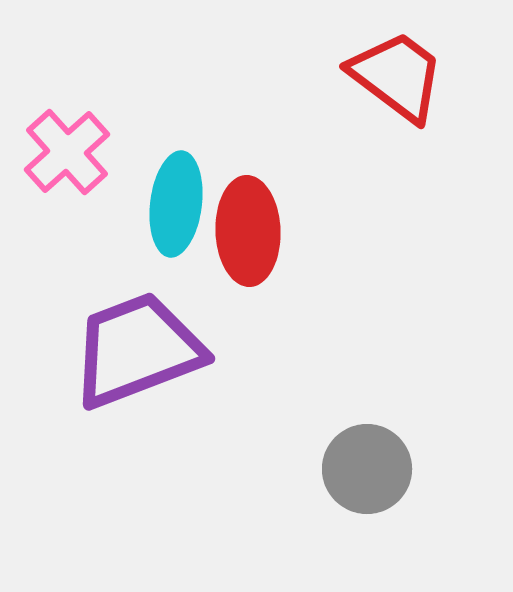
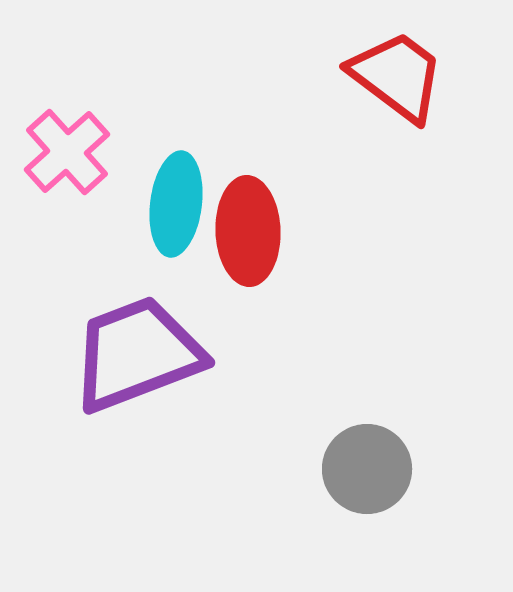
purple trapezoid: moved 4 px down
